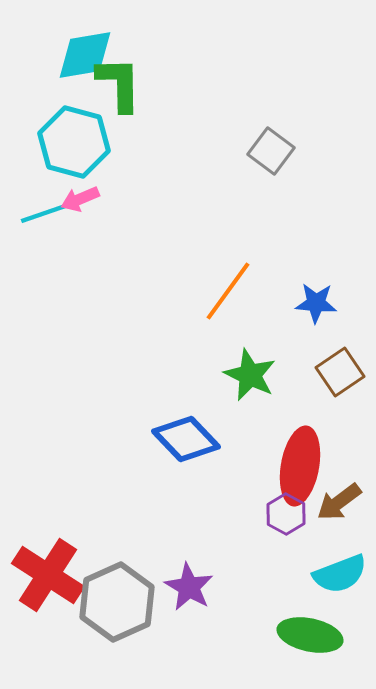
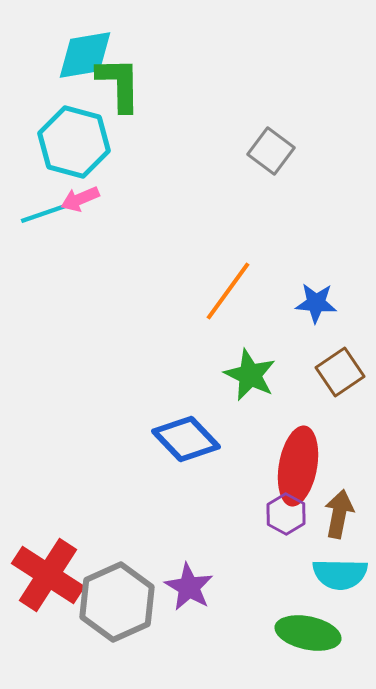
red ellipse: moved 2 px left
brown arrow: moved 12 px down; rotated 138 degrees clockwise
cyan semicircle: rotated 22 degrees clockwise
green ellipse: moved 2 px left, 2 px up
